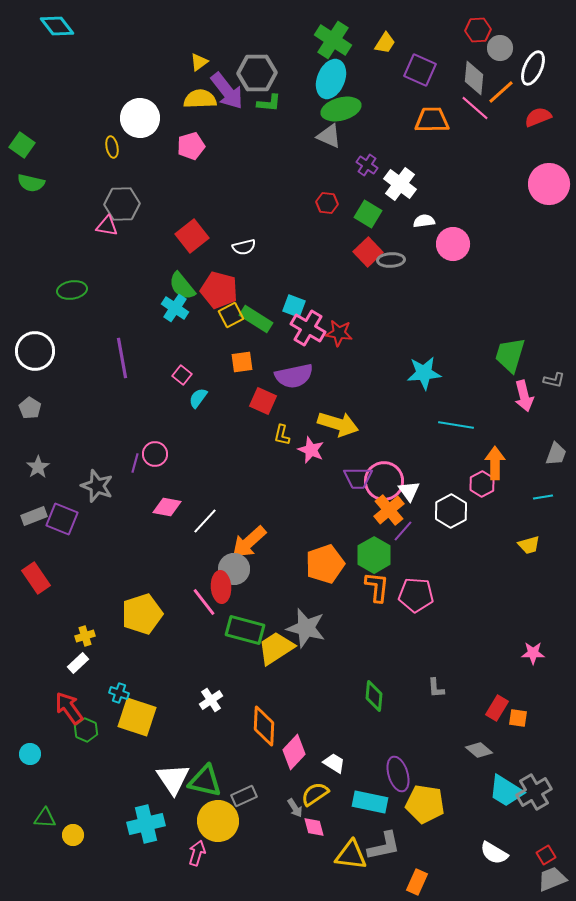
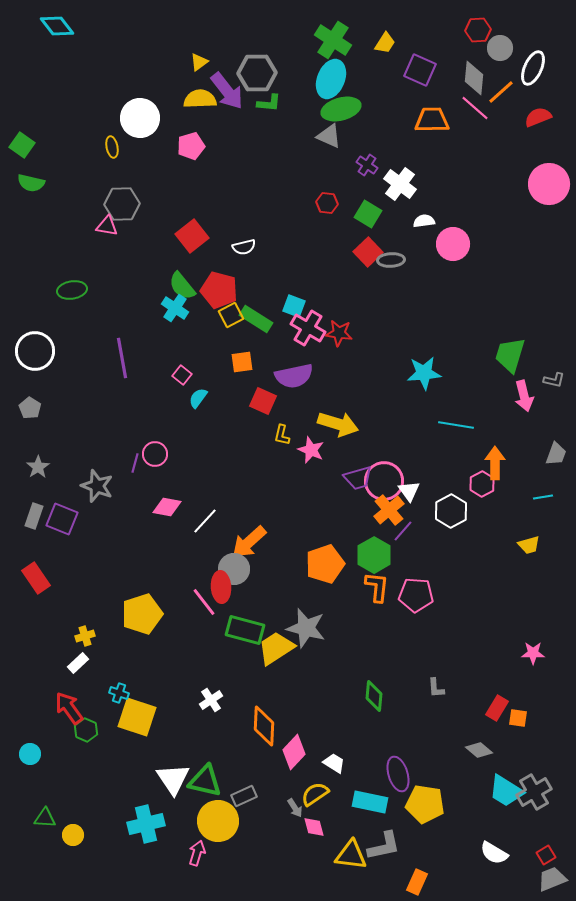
purple trapezoid at (358, 478): rotated 16 degrees counterclockwise
gray rectangle at (34, 516): rotated 50 degrees counterclockwise
